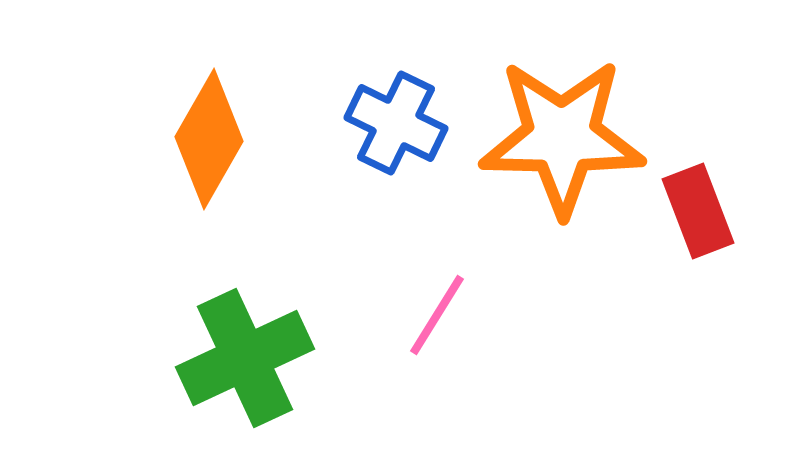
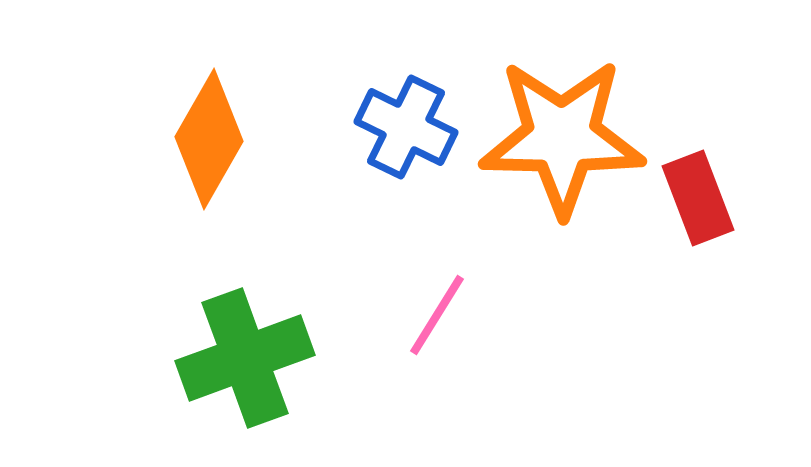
blue cross: moved 10 px right, 4 px down
red rectangle: moved 13 px up
green cross: rotated 5 degrees clockwise
